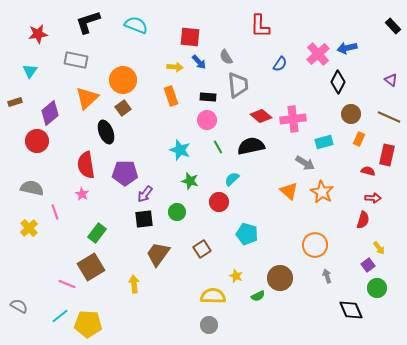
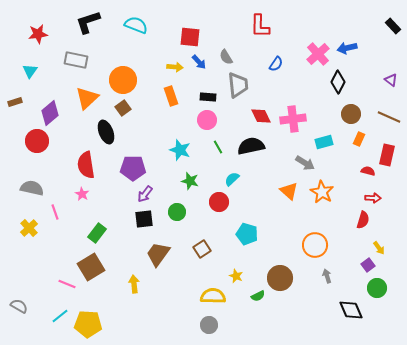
blue semicircle at (280, 64): moved 4 px left
red diamond at (261, 116): rotated 25 degrees clockwise
purple pentagon at (125, 173): moved 8 px right, 5 px up
